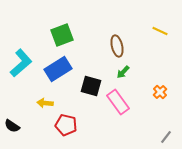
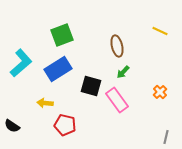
pink rectangle: moved 1 px left, 2 px up
red pentagon: moved 1 px left
gray line: rotated 24 degrees counterclockwise
